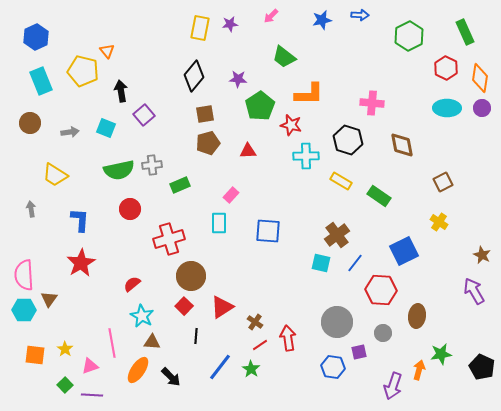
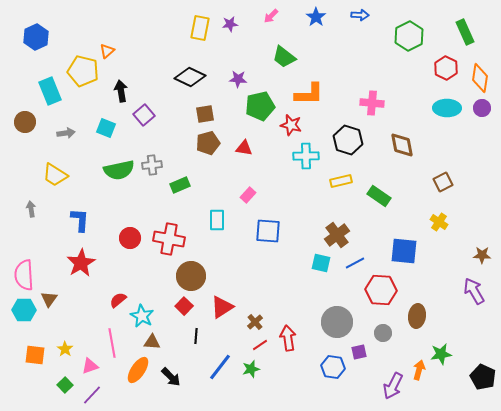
blue star at (322, 20): moved 6 px left, 3 px up; rotated 24 degrees counterclockwise
orange triangle at (107, 51): rotated 28 degrees clockwise
black diamond at (194, 76): moved 4 px left, 1 px down; rotated 76 degrees clockwise
cyan rectangle at (41, 81): moved 9 px right, 10 px down
green pentagon at (260, 106): rotated 20 degrees clockwise
brown circle at (30, 123): moved 5 px left, 1 px up
gray arrow at (70, 132): moved 4 px left, 1 px down
red triangle at (248, 151): moved 4 px left, 3 px up; rotated 12 degrees clockwise
yellow rectangle at (341, 181): rotated 45 degrees counterclockwise
pink rectangle at (231, 195): moved 17 px right
red circle at (130, 209): moved 29 px down
cyan rectangle at (219, 223): moved 2 px left, 3 px up
red cross at (169, 239): rotated 28 degrees clockwise
blue square at (404, 251): rotated 32 degrees clockwise
brown star at (482, 255): rotated 24 degrees counterclockwise
blue line at (355, 263): rotated 24 degrees clockwise
red semicircle at (132, 284): moved 14 px left, 16 px down
brown cross at (255, 322): rotated 14 degrees clockwise
black pentagon at (482, 367): moved 1 px right, 10 px down
green star at (251, 369): rotated 24 degrees clockwise
purple arrow at (393, 386): rotated 8 degrees clockwise
purple line at (92, 395): rotated 50 degrees counterclockwise
